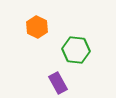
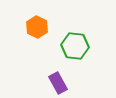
green hexagon: moved 1 px left, 4 px up
